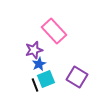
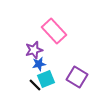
blue star: rotated 16 degrees clockwise
black line: rotated 24 degrees counterclockwise
